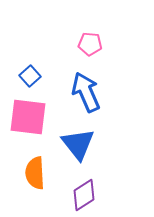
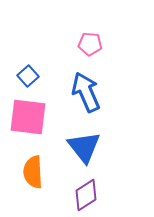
blue square: moved 2 px left
blue triangle: moved 6 px right, 3 px down
orange semicircle: moved 2 px left, 1 px up
purple diamond: moved 2 px right
